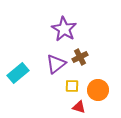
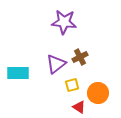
purple star: moved 7 px up; rotated 25 degrees counterclockwise
cyan rectangle: rotated 40 degrees clockwise
yellow square: moved 1 px up; rotated 16 degrees counterclockwise
orange circle: moved 3 px down
red triangle: rotated 16 degrees clockwise
